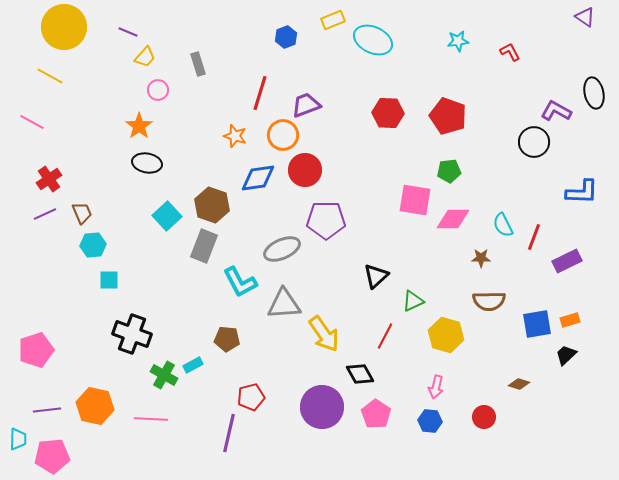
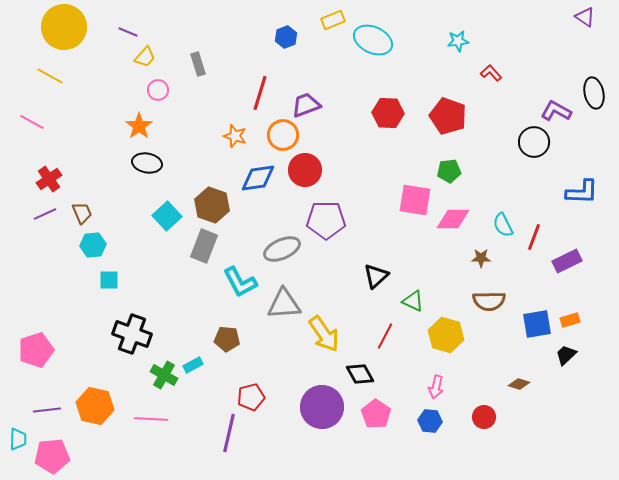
red L-shape at (510, 52): moved 19 px left, 21 px down; rotated 15 degrees counterclockwise
green triangle at (413, 301): rotated 50 degrees clockwise
